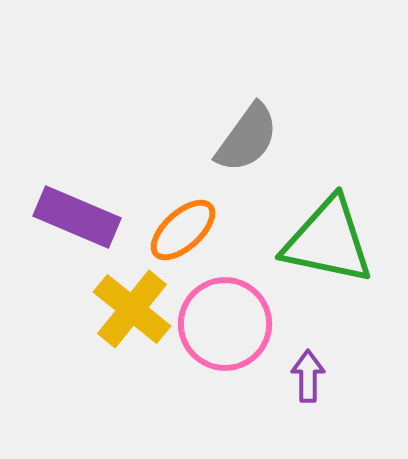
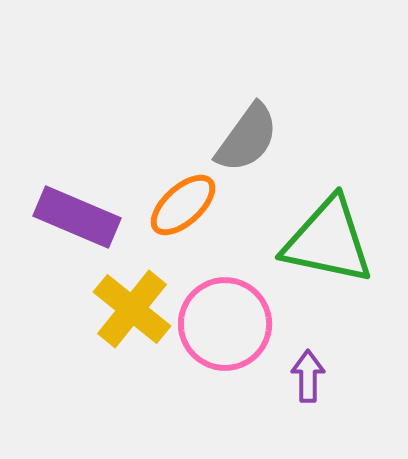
orange ellipse: moved 25 px up
